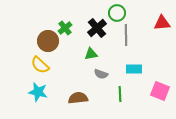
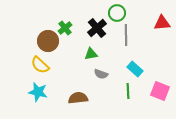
cyan rectangle: moved 1 px right; rotated 42 degrees clockwise
green line: moved 8 px right, 3 px up
